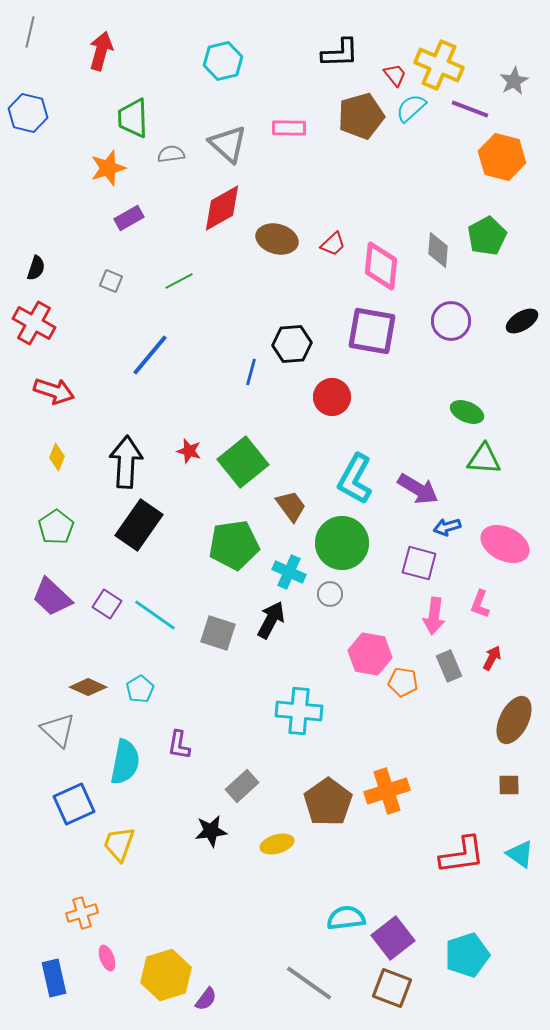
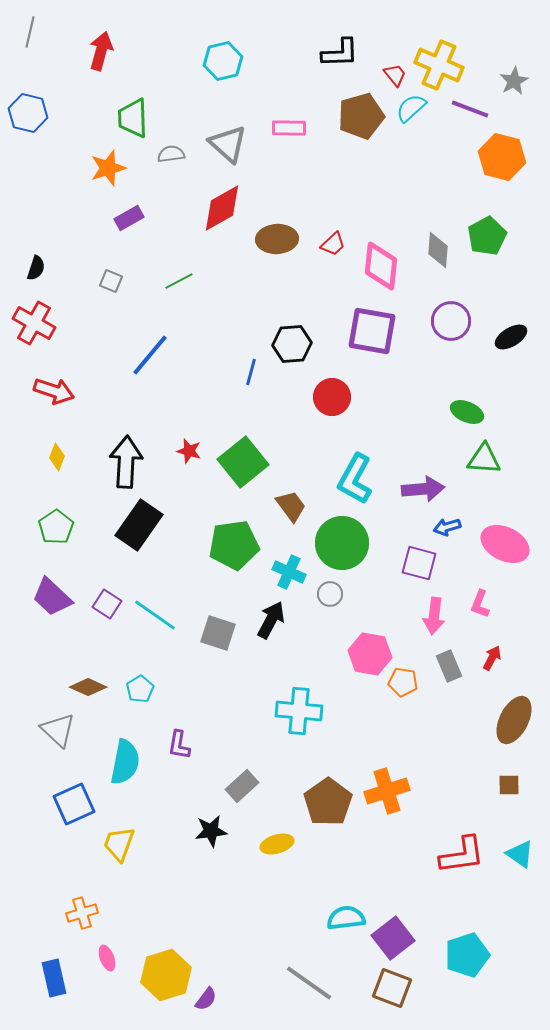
brown ellipse at (277, 239): rotated 18 degrees counterclockwise
black ellipse at (522, 321): moved 11 px left, 16 px down
purple arrow at (418, 489): moved 5 px right; rotated 36 degrees counterclockwise
